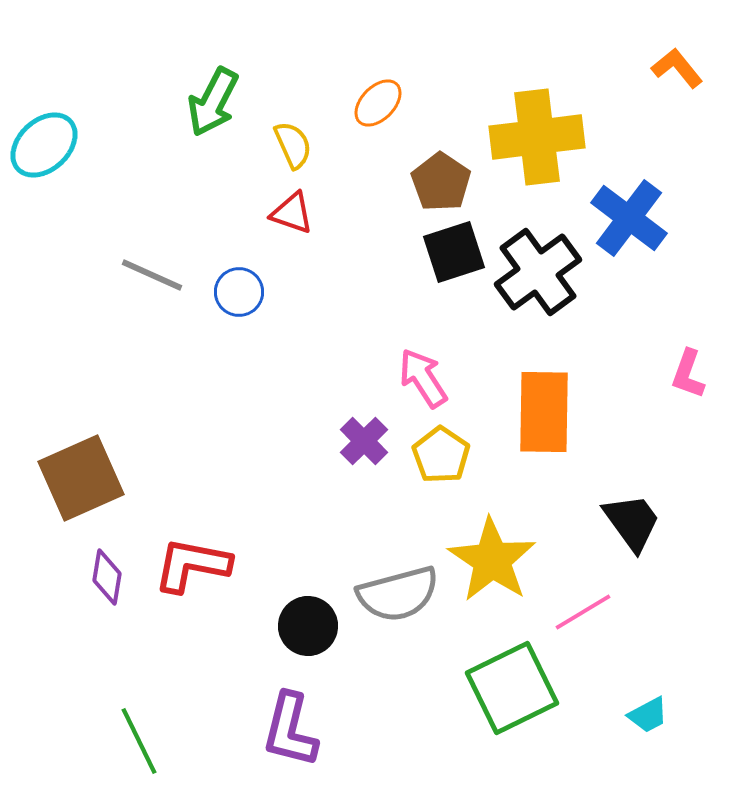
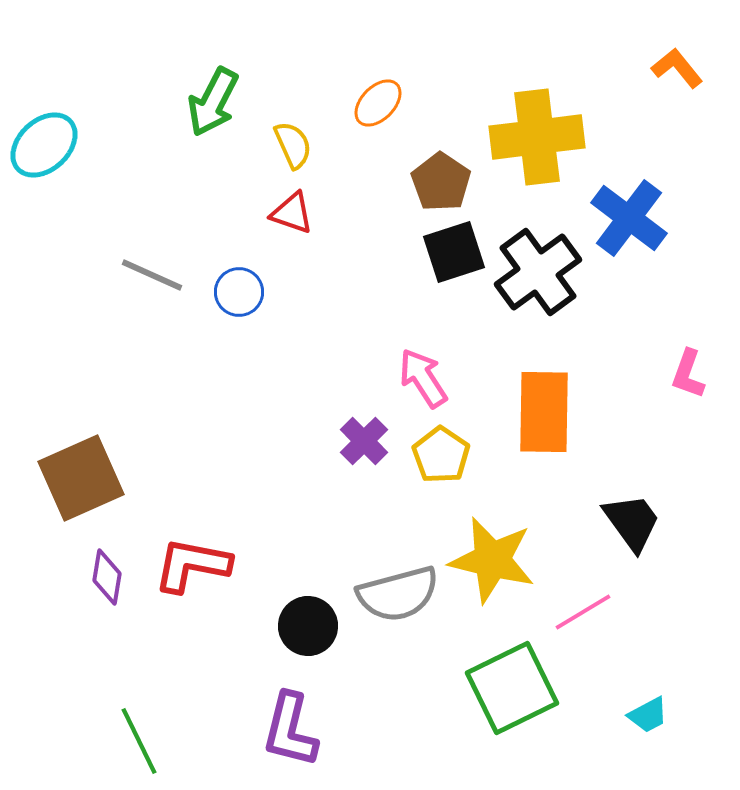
yellow star: rotated 20 degrees counterclockwise
